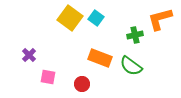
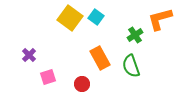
cyan square: moved 1 px up
green cross: rotated 21 degrees counterclockwise
orange rectangle: rotated 40 degrees clockwise
green semicircle: rotated 35 degrees clockwise
pink square: rotated 28 degrees counterclockwise
